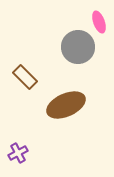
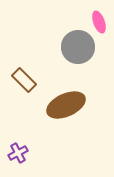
brown rectangle: moved 1 px left, 3 px down
